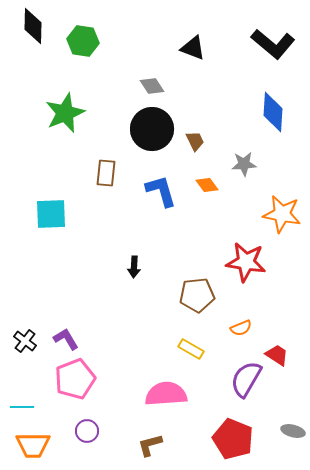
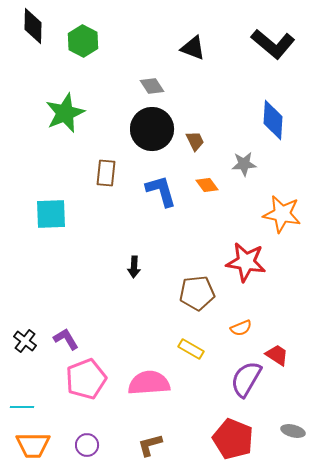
green hexagon: rotated 20 degrees clockwise
blue diamond: moved 8 px down
brown pentagon: moved 2 px up
pink pentagon: moved 11 px right
pink semicircle: moved 17 px left, 11 px up
purple circle: moved 14 px down
